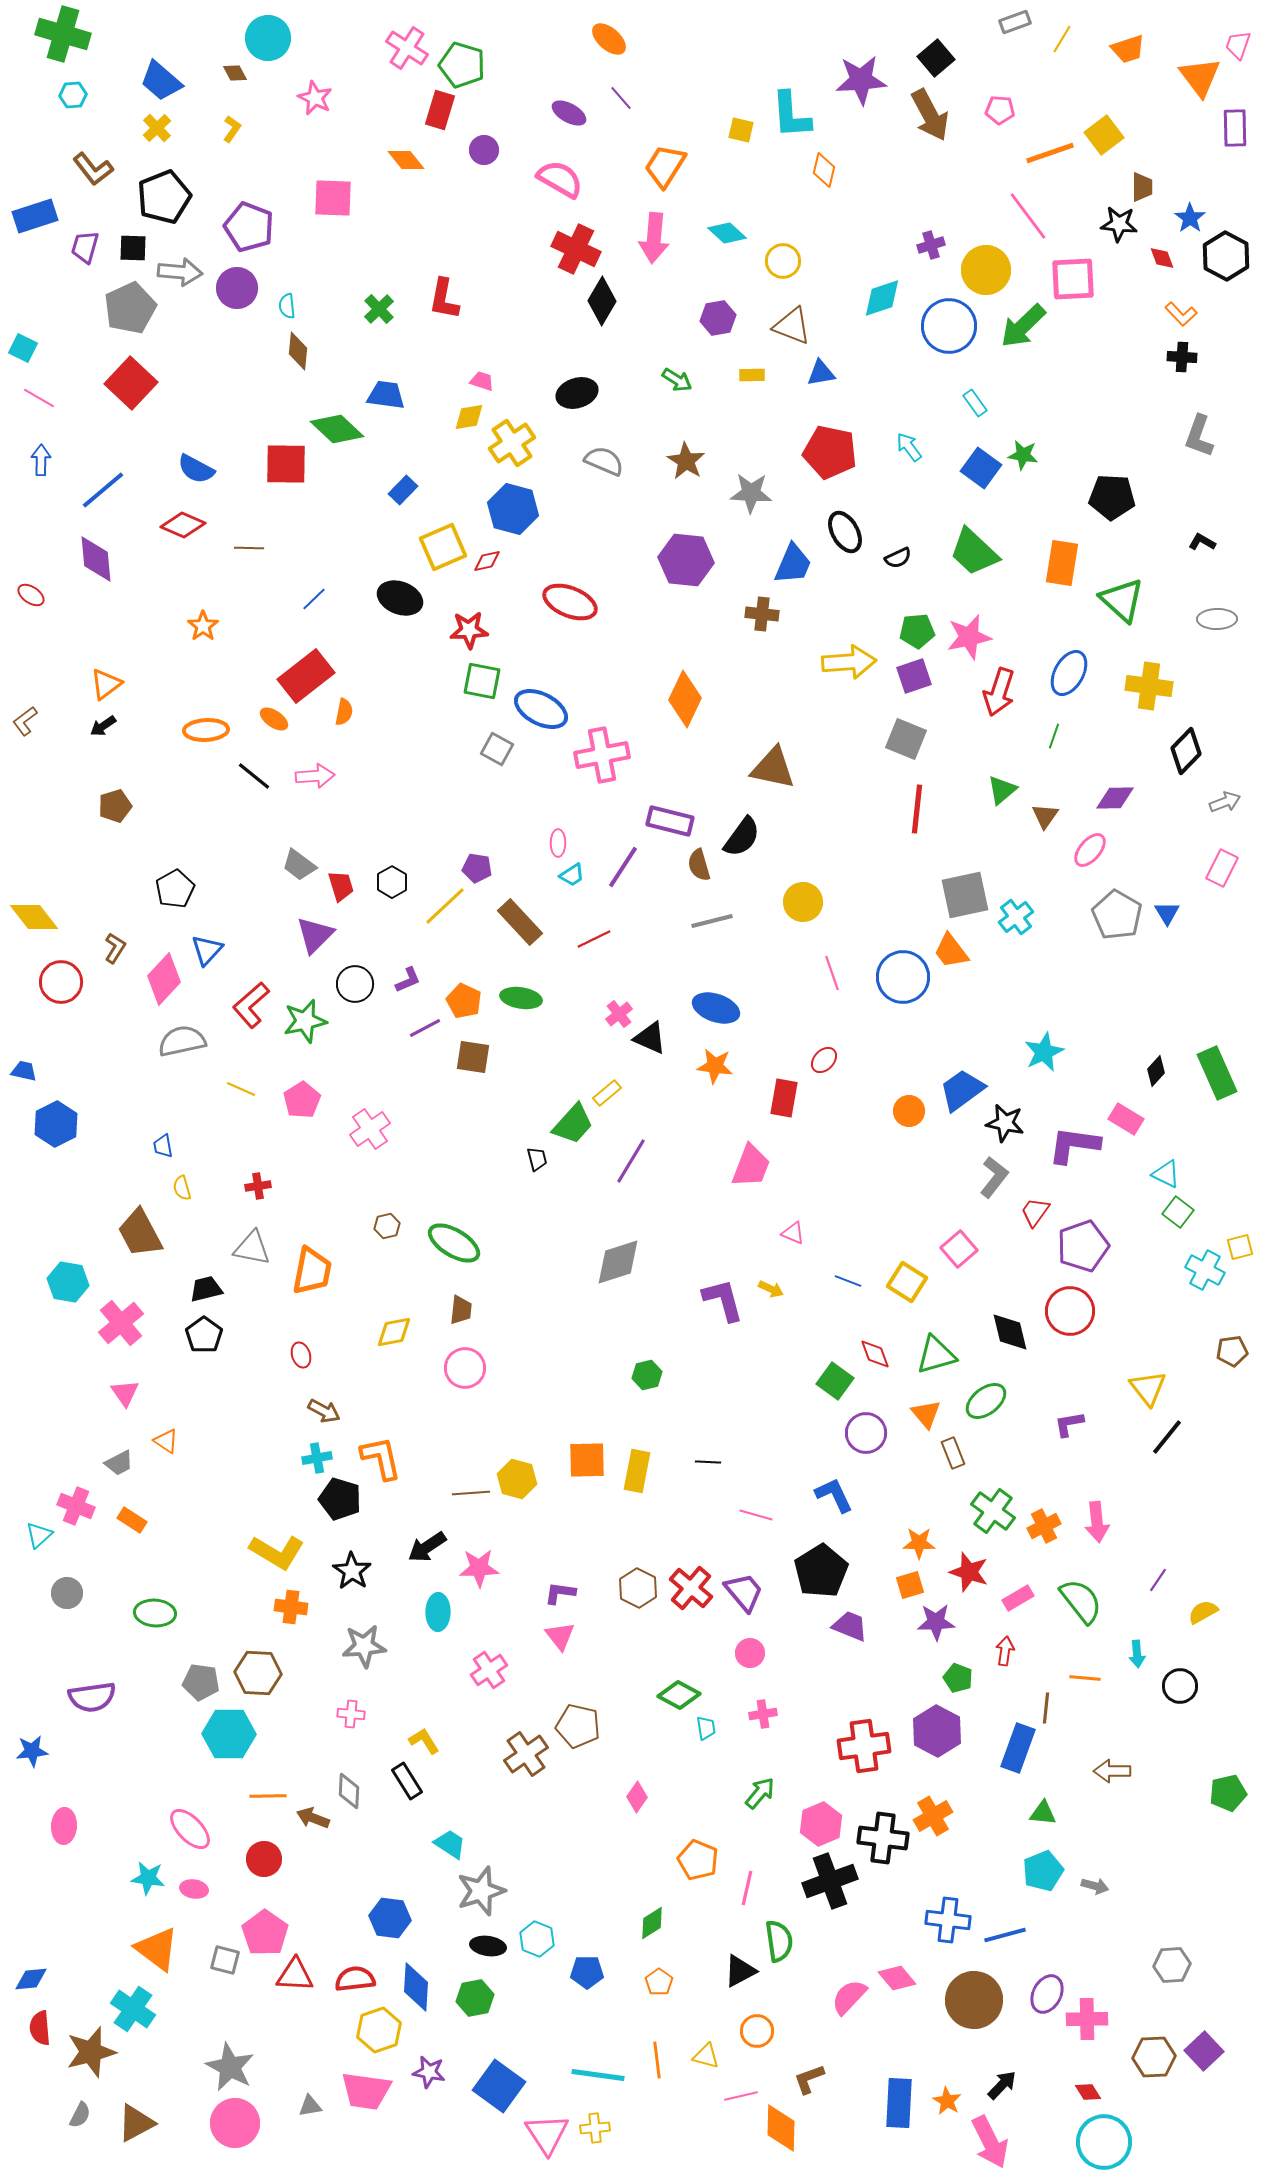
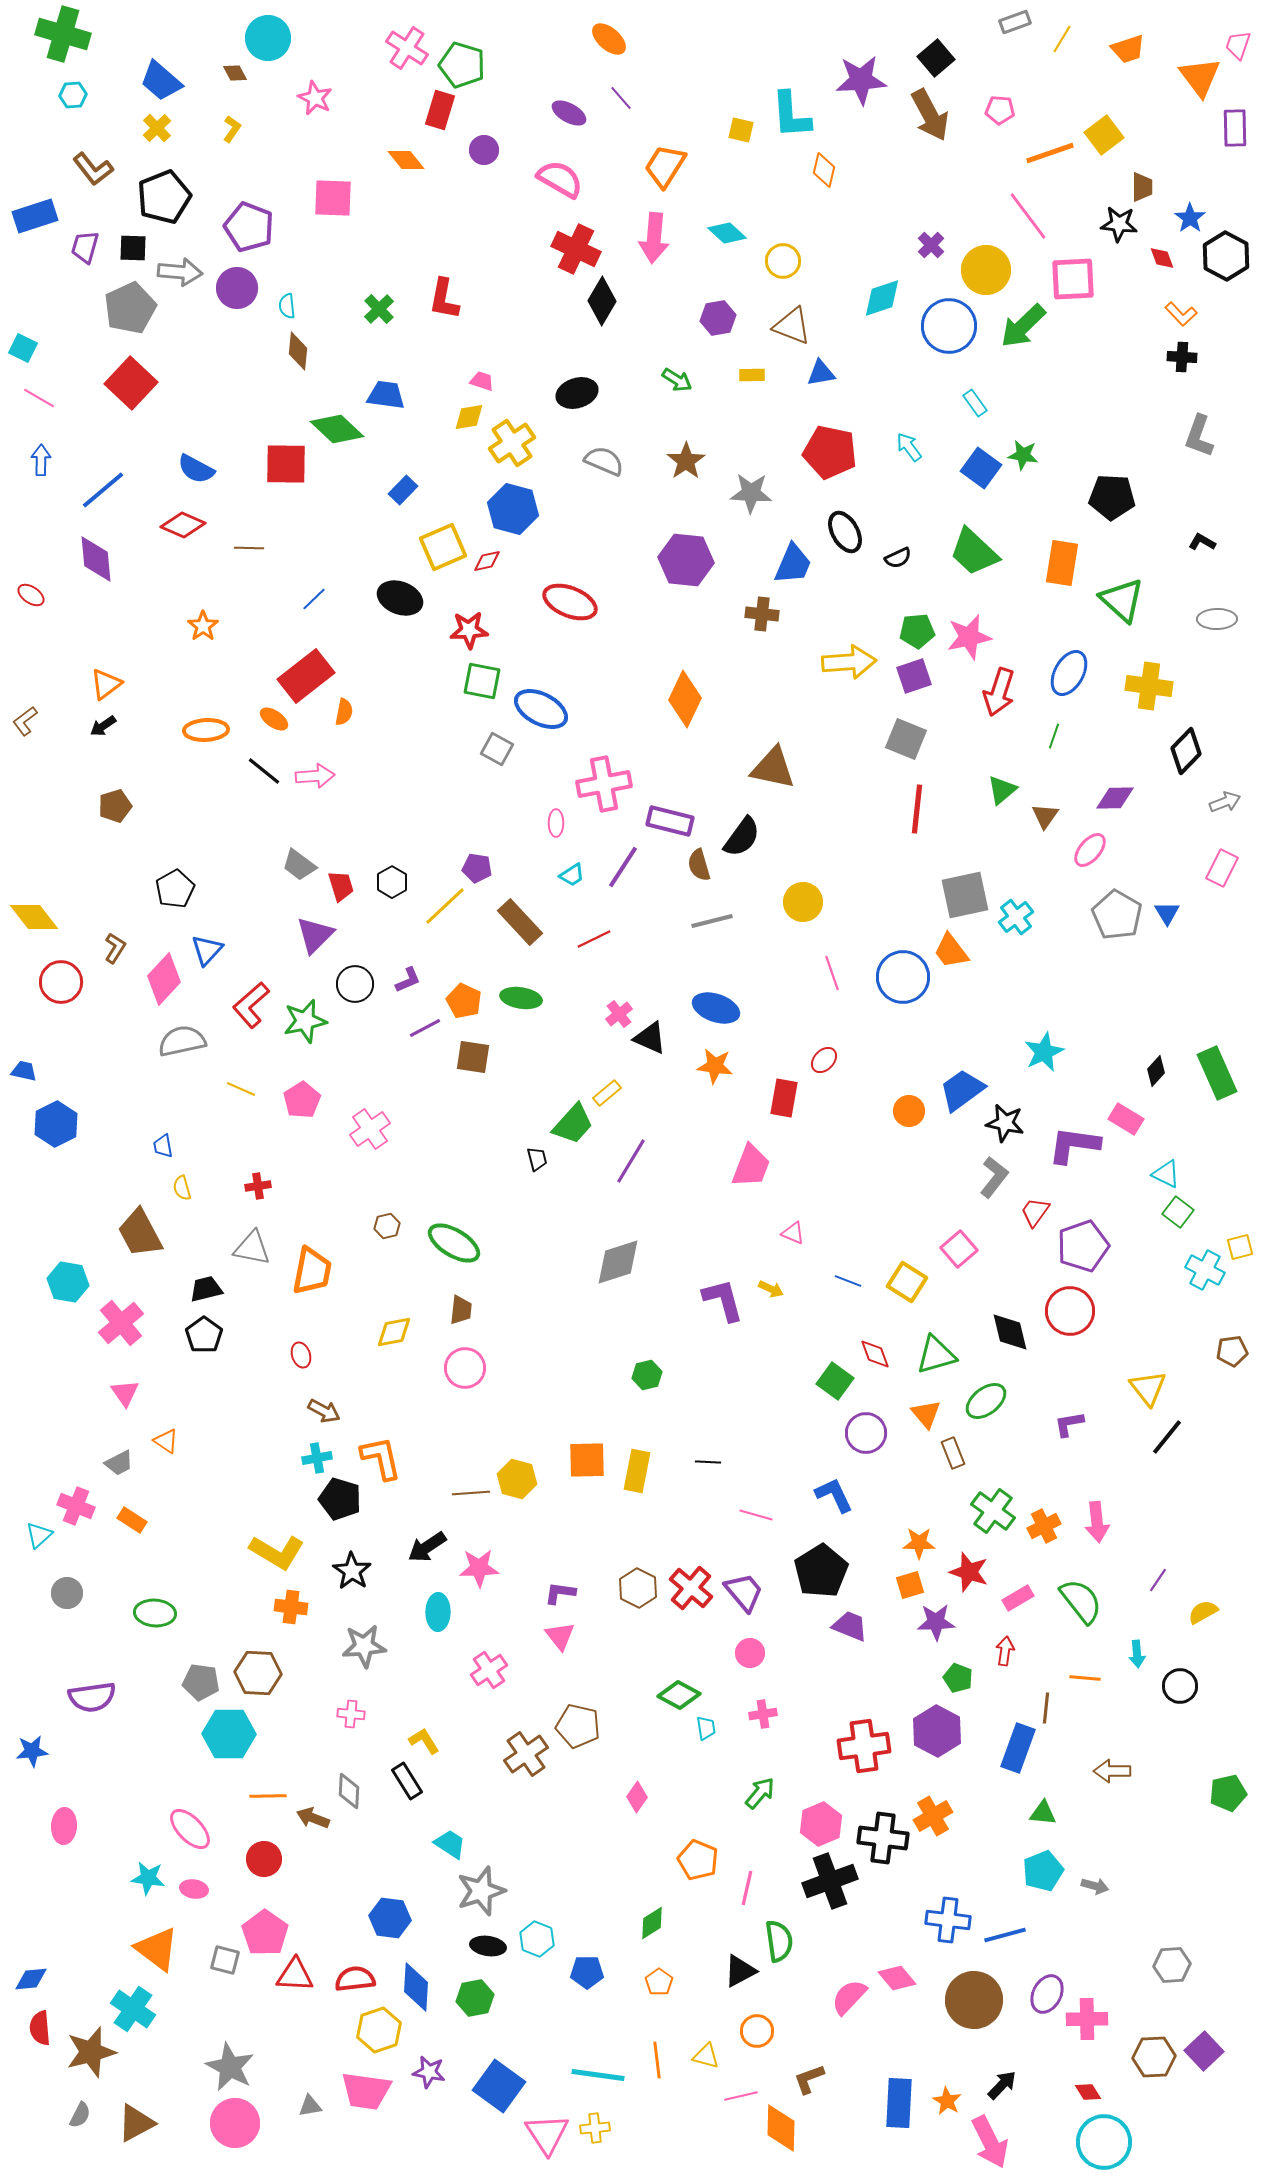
purple cross at (931, 245): rotated 28 degrees counterclockwise
brown star at (686, 461): rotated 6 degrees clockwise
pink cross at (602, 755): moved 2 px right, 29 px down
black line at (254, 776): moved 10 px right, 5 px up
pink ellipse at (558, 843): moved 2 px left, 20 px up
